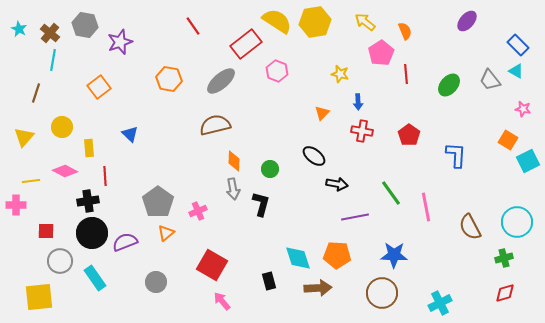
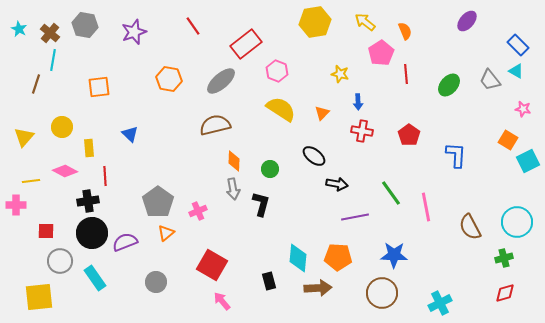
yellow semicircle at (277, 21): moved 4 px right, 88 px down
purple star at (120, 42): moved 14 px right, 10 px up
orange square at (99, 87): rotated 30 degrees clockwise
brown line at (36, 93): moved 9 px up
orange pentagon at (337, 255): moved 1 px right, 2 px down
cyan diamond at (298, 258): rotated 24 degrees clockwise
